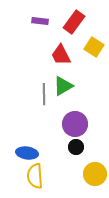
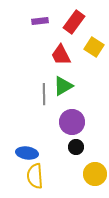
purple rectangle: rotated 14 degrees counterclockwise
purple circle: moved 3 px left, 2 px up
